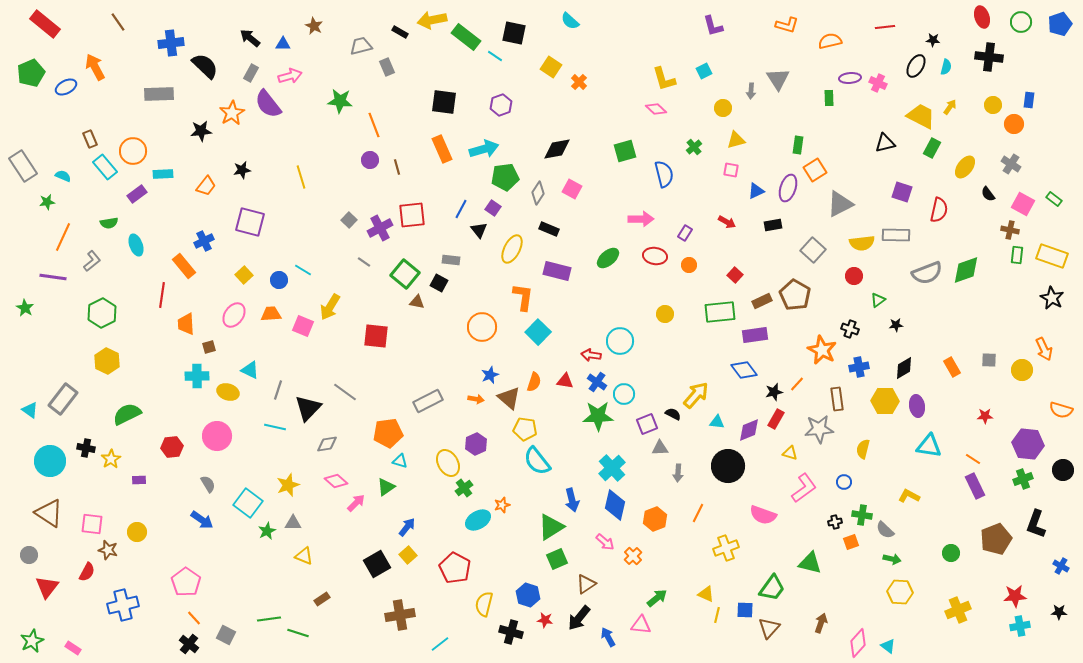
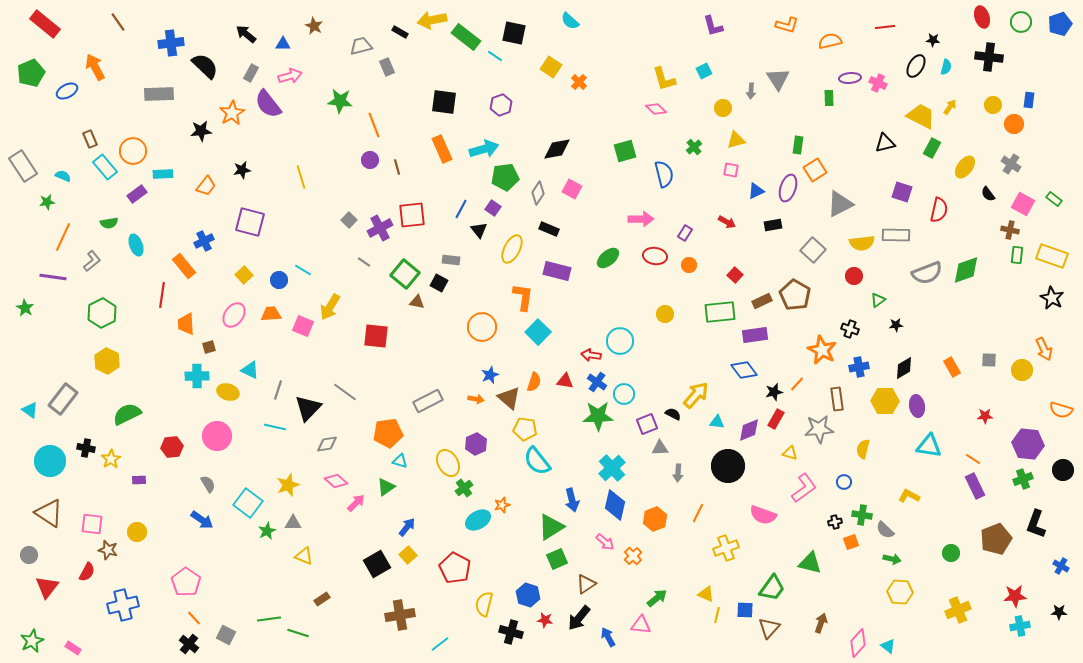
black arrow at (250, 38): moved 4 px left, 4 px up
blue ellipse at (66, 87): moved 1 px right, 4 px down
